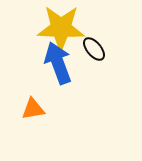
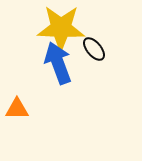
orange triangle: moved 16 px left; rotated 10 degrees clockwise
